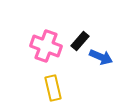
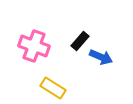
pink cross: moved 12 px left
yellow rectangle: rotated 45 degrees counterclockwise
